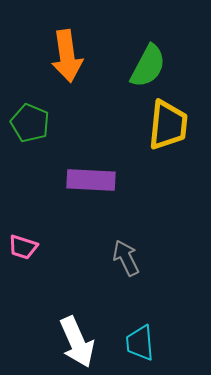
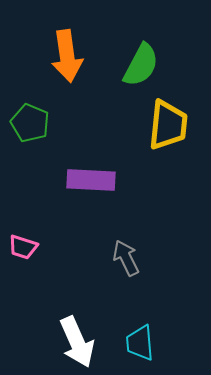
green semicircle: moved 7 px left, 1 px up
